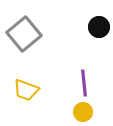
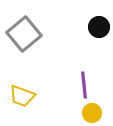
purple line: moved 2 px down
yellow trapezoid: moved 4 px left, 6 px down
yellow circle: moved 9 px right, 1 px down
